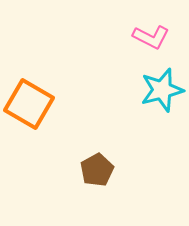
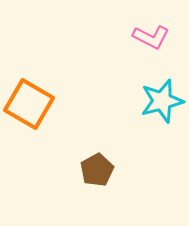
cyan star: moved 11 px down
